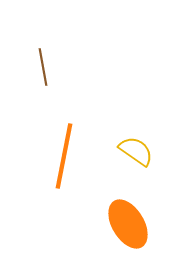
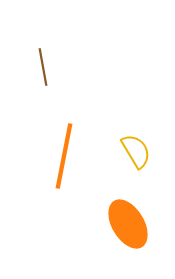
yellow semicircle: rotated 24 degrees clockwise
